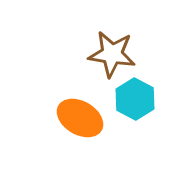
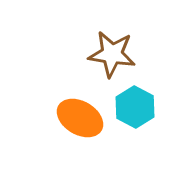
cyan hexagon: moved 8 px down
